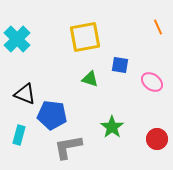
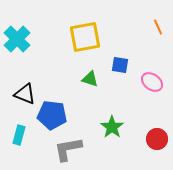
gray L-shape: moved 2 px down
